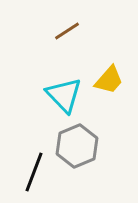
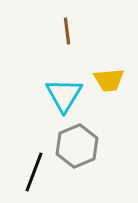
brown line: rotated 64 degrees counterclockwise
yellow trapezoid: rotated 44 degrees clockwise
cyan triangle: rotated 15 degrees clockwise
